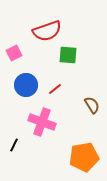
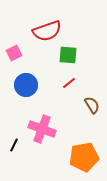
red line: moved 14 px right, 6 px up
pink cross: moved 7 px down
